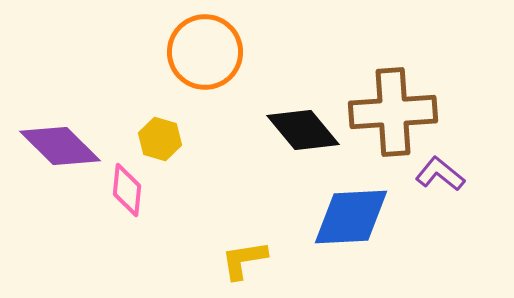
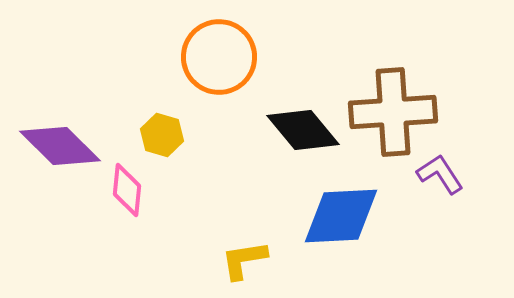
orange circle: moved 14 px right, 5 px down
yellow hexagon: moved 2 px right, 4 px up
purple L-shape: rotated 18 degrees clockwise
blue diamond: moved 10 px left, 1 px up
